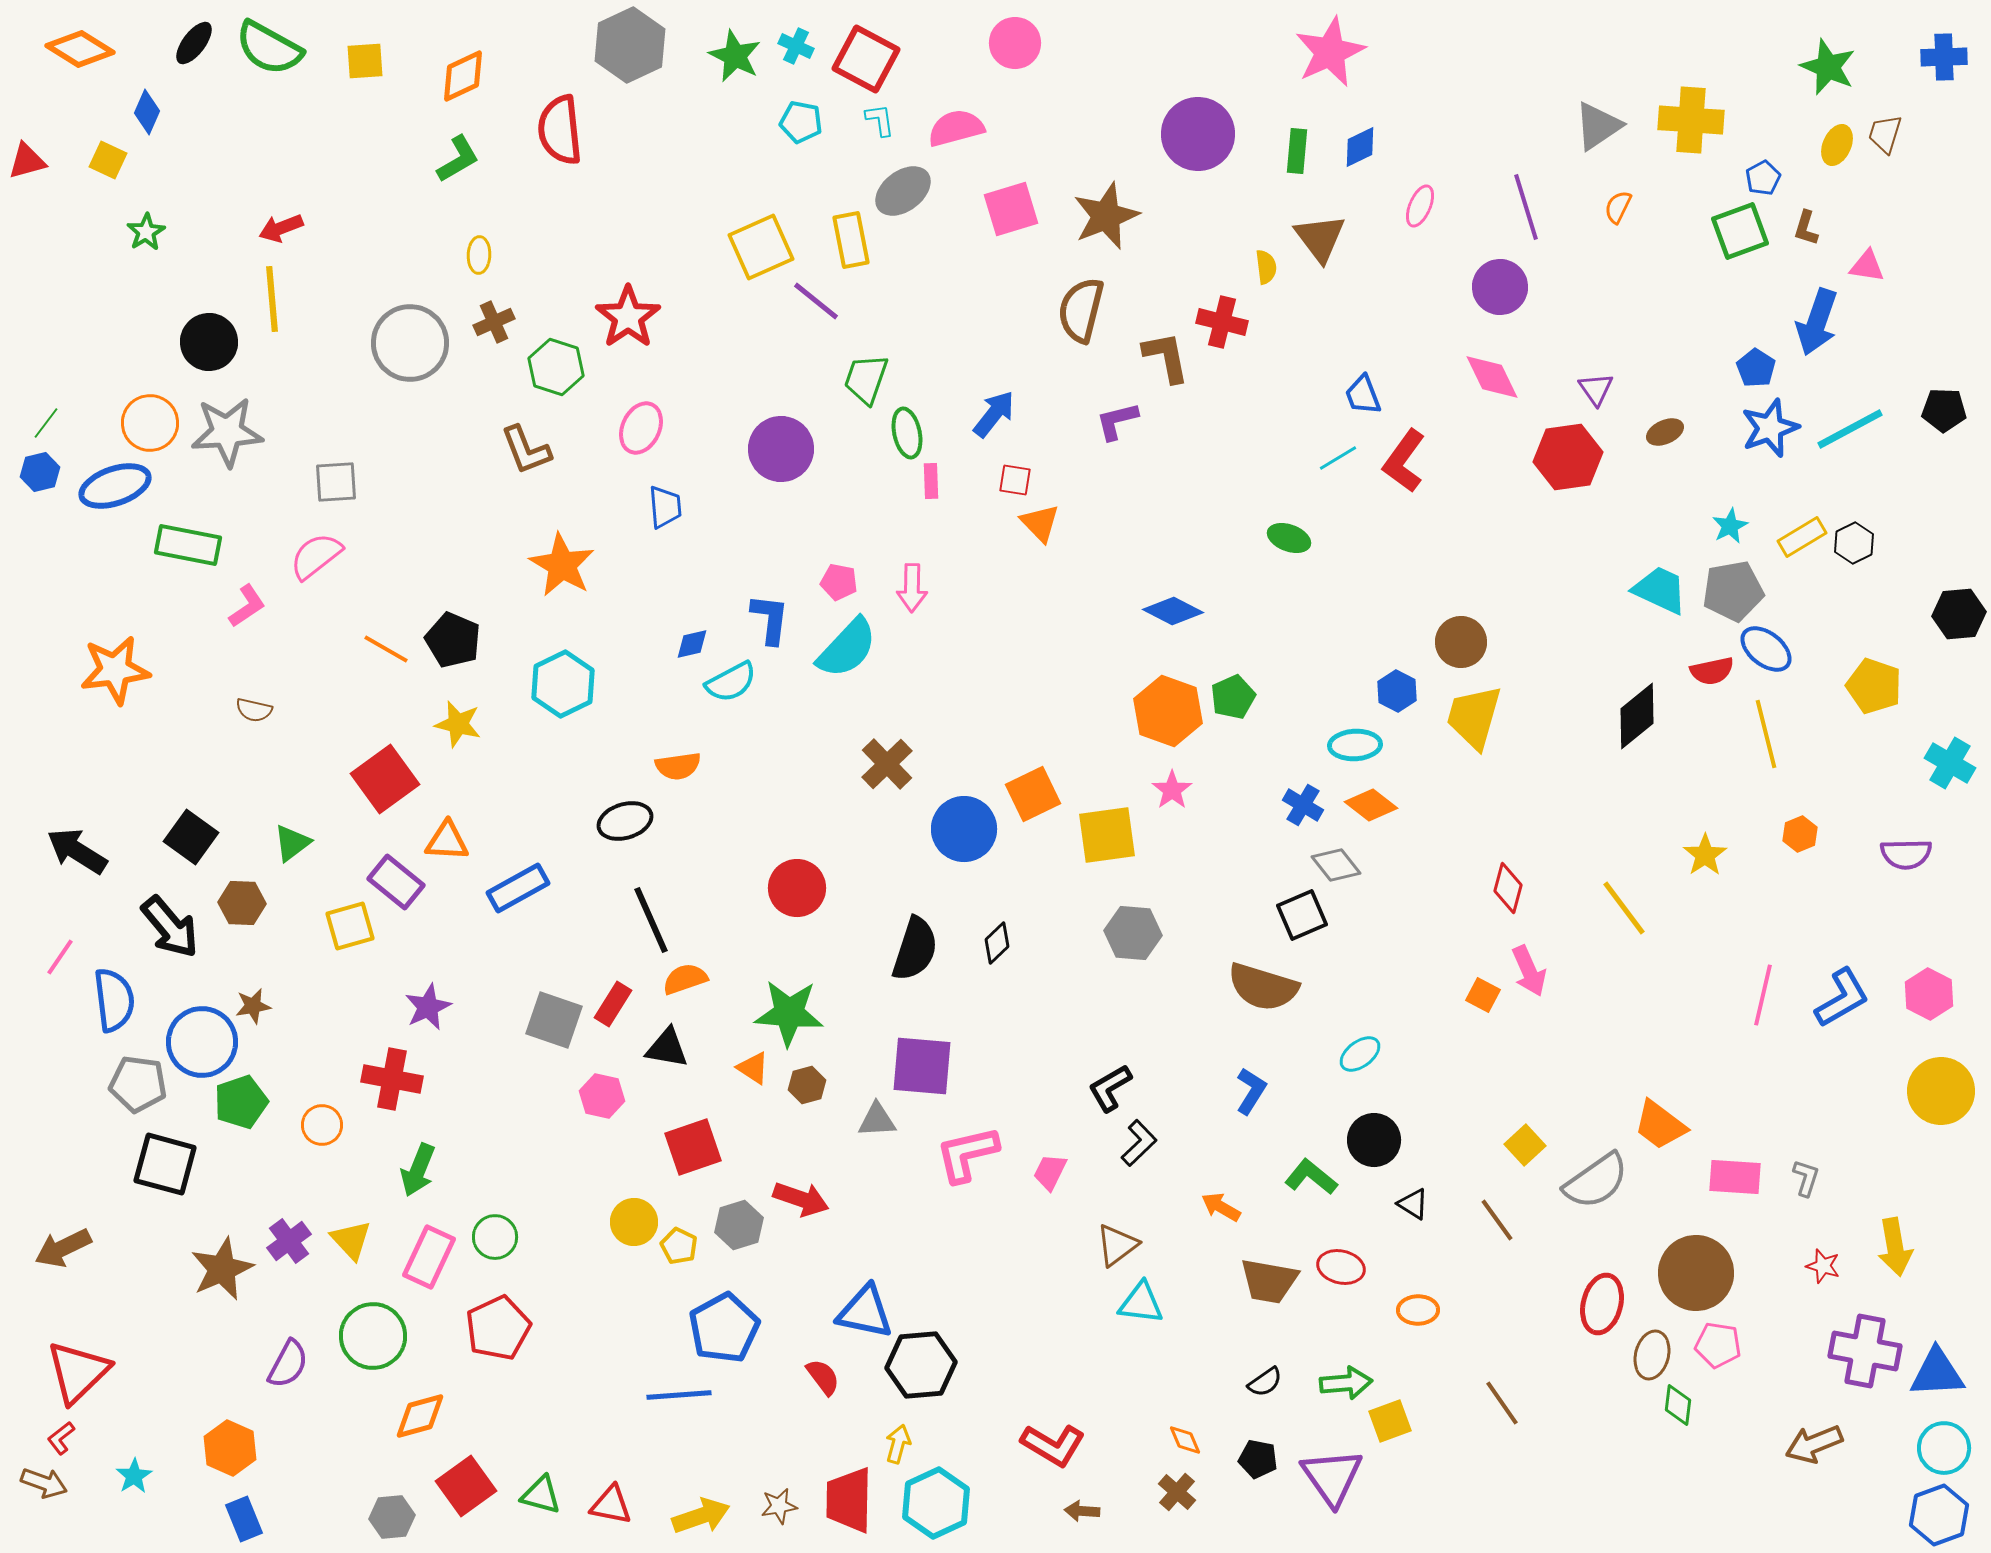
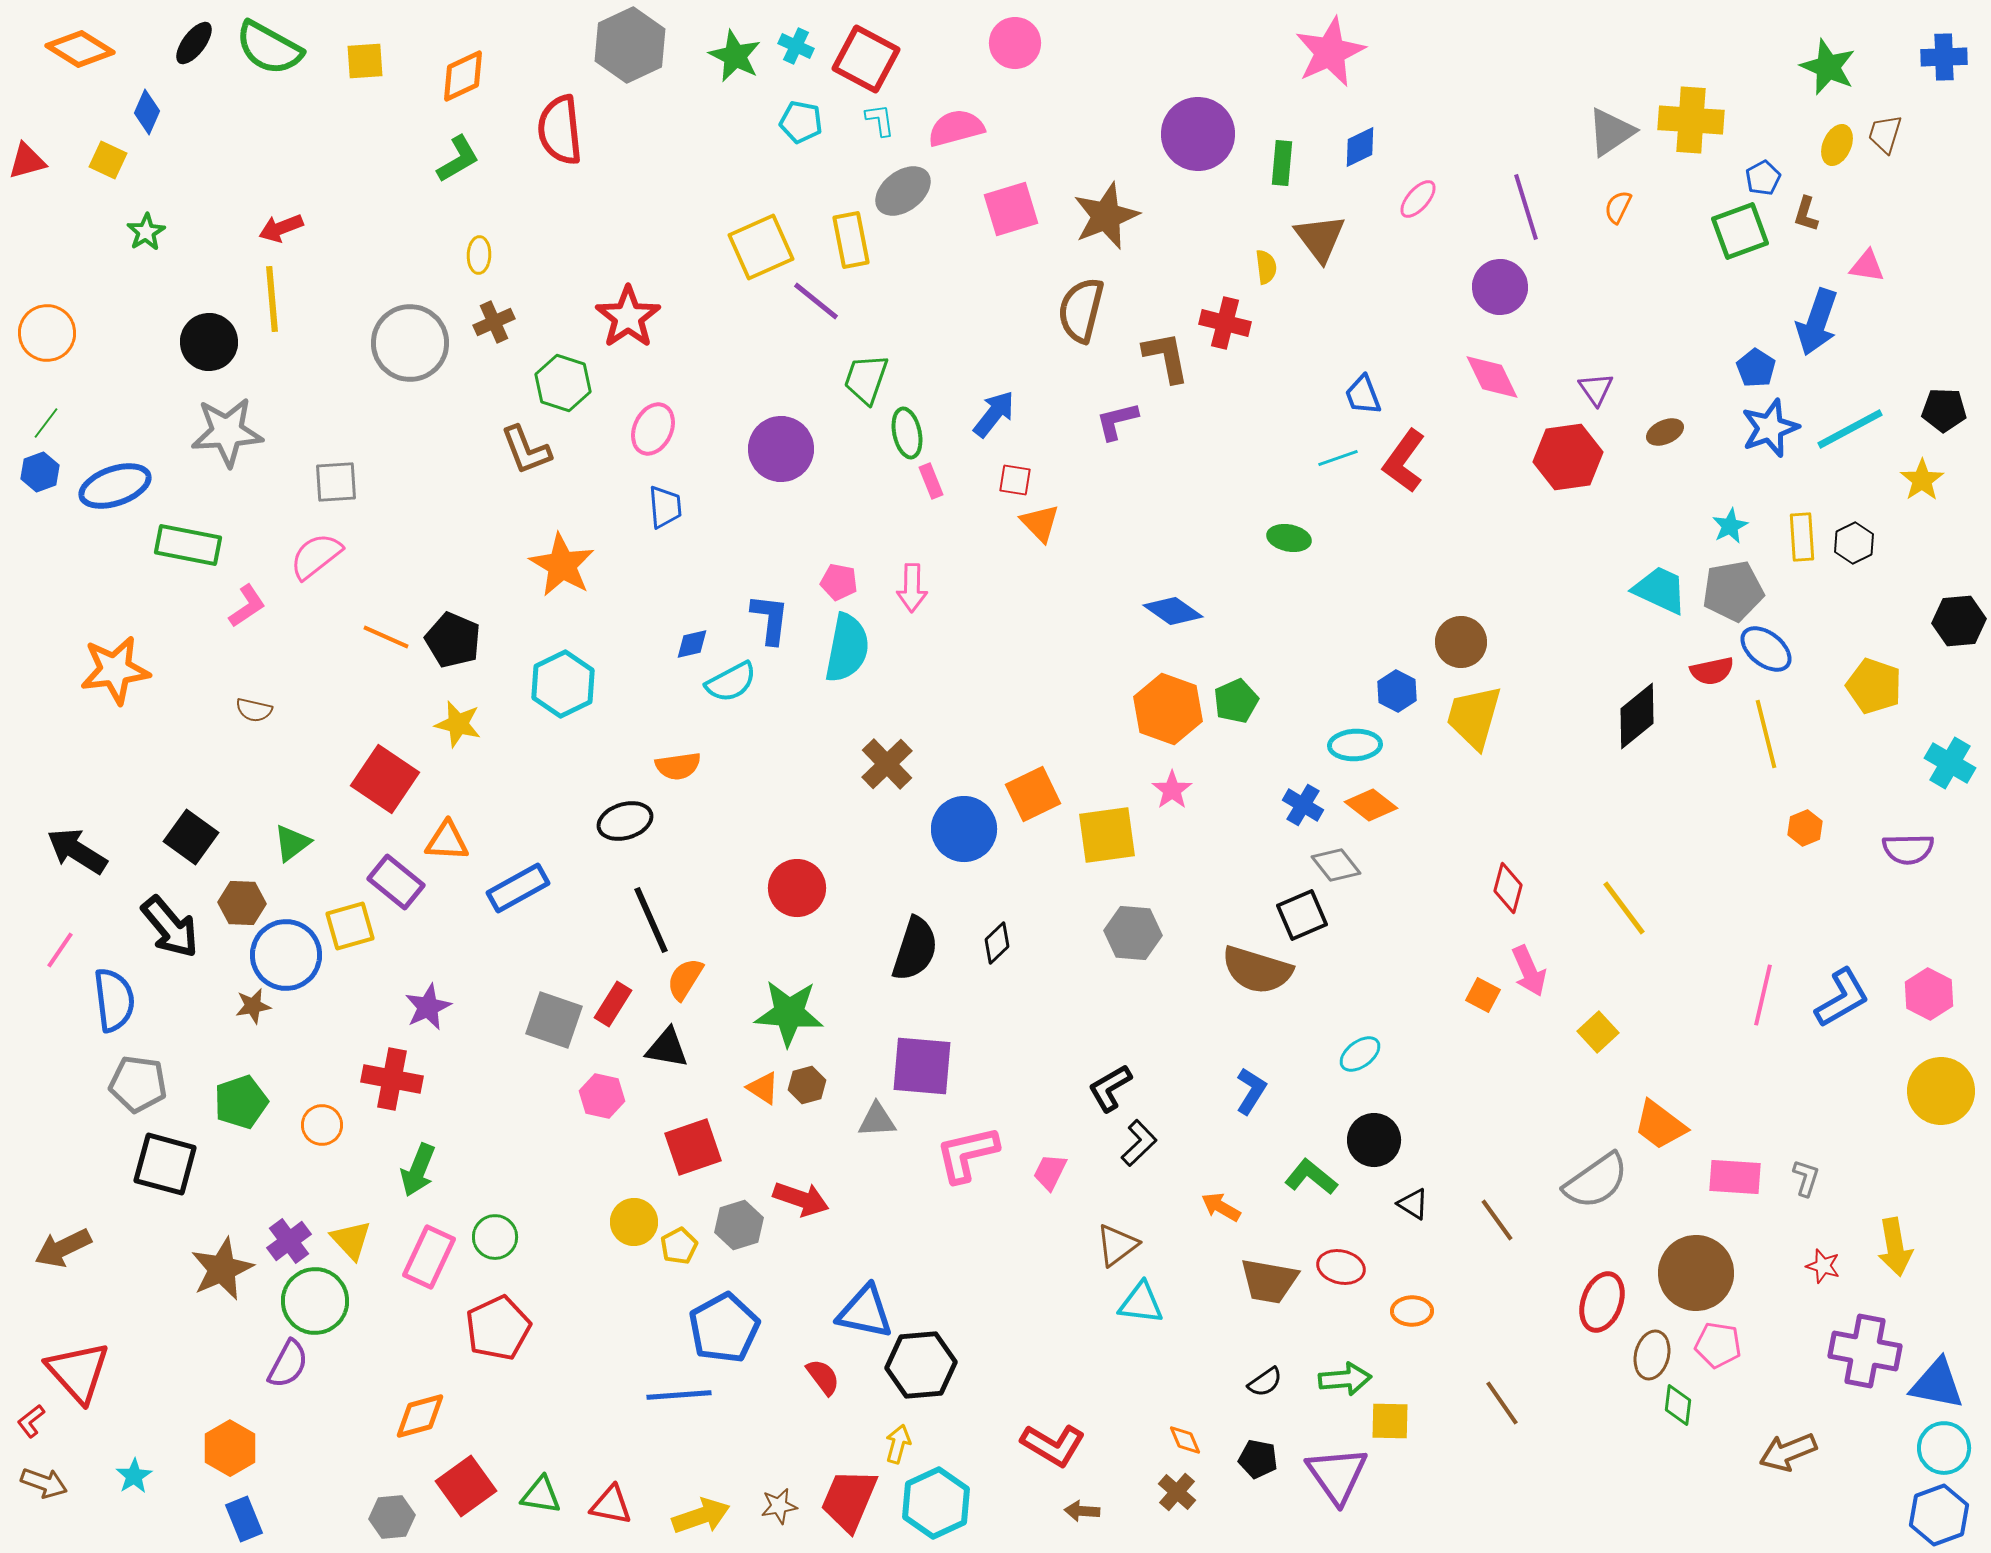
gray triangle at (1598, 126): moved 13 px right, 6 px down
green rectangle at (1297, 151): moved 15 px left, 12 px down
pink ellipse at (1420, 206): moved 2 px left, 7 px up; rotated 18 degrees clockwise
brown L-shape at (1806, 228): moved 14 px up
red cross at (1222, 322): moved 3 px right, 1 px down
green hexagon at (556, 367): moved 7 px right, 16 px down
orange circle at (150, 423): moved 103 px left, 90 px up
pink ellipse at (641, 428): moved 12 px right, 1 px down
cyan line at (1338, 458): rotated 12 degrees clockwise
blue hexagon at (40, 472): rotated 6 degrees counterclockwise
pink rectangle at (931, 481): rotated 20 degrees counterclockwise
yellow rectangle at (1802, 537): rotated 63 degrees counterclockwise
green ellipse at (1289, 538): rotated 9 degrees counterclockwise
blue diamond at (1173, 611): rotated 8 degrees clockwise
black hexagon at (1959, 614): moved 7 px down
cyan semicircle at (847, 648): rotated 32 degrees counterclockwise
orange line at (386, 649): moved 12 px up; rotated 6 degrees counterclockwise
green pentagon at (1233, 697): moved 3 px right, 4 px down
orange hexagon at (1168, 711): moved 2 px up
red square at (385, 779): rotated 20 degrees counterclockwise
orange hexagon at (1800, 834): moved 5 px right, 6 px up
purple semicircle at (1906, 854): moved 2 px right, 5 px up
yellow star at (1705, 855): moved 217 px right, 375 px up
pink line at (60, 957): moved 7 px up
orange semicircle at (685, 979): rotated 39 degrees counterclockwise
brown semicircle at (1263, 987): moved 6 px left, 17 px up
blue circle at (202, 1042): moved 84 px right, 87 px up
orange triangle at (753, 1068): moved 10 px right, 20 px down
yellow square at (1525, 1145): moved 73 px right, 113 px up
yellow pentagon at (679, 1246): rotated 18 degrees clockwise
red ellipse at (1602, 1304): moved 2 px up; rotated 6 degrees clockwise
orange ellipse at (1418, 1310): moved 6 px left, 1 px down
green circle at (373, 1336): moved 58 px left, 35 px up
red triangle at (78, 1372): rotated 28 degrees counterclockwise
blue triangle at (1937, 1373): moved 11 px down; rotated 14 degrees clockwise
green arrow at (1346, 1383): moved 1 px left, 4 px up
yellow square at (1390, 1421): rotated 21 degrees clockwise
red L-shape at (61, 1438): moved 30 px left, 17 px up
brown arrow at (1814, 1444): moved 26 px left, 8 px down
orange hexagon at (230, 1448): rotated 6 degrees clockwise
purple triangle at (1332, 1477): moved 5 px right, 2 px up
green triangle at (541, 1495): rotated 6 degrees counterclockwise
red trapezoid at (849, 1500): rotated 22 degrees clockwise
